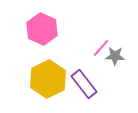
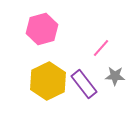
pink hexagon: rotated 20 degrees clockwise
gray star: moved 20 px down
yellow hexagon: moved 2 px down
